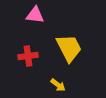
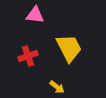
red cross: rotated 12 degrees counterclockwise
yellow arrow: moved 1 px left, 2 px down
